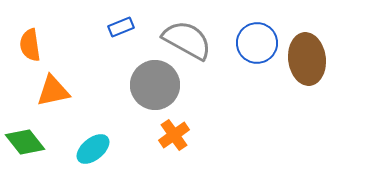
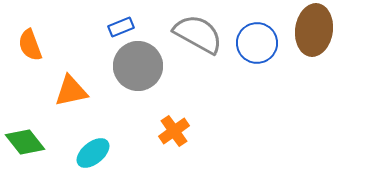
gray semicircle: moved 11 px right, 6 px up
orange semicircle: rotated 12 degrees counterclockwise
brown ellipse: moved 7 px right, 29 px up; rotated 15 degrees clockwise
gray circle: moved 17 px left, 19 px up
orange triangle: moved 18 px right
orange cross: moved 4 px up
cyan ellipse: moved 4 px down
